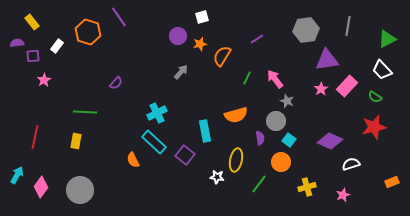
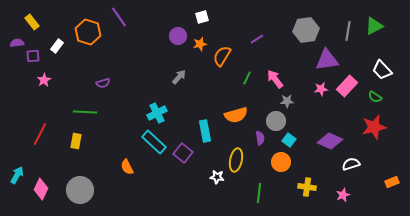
gray line at (348, 26): moved 5 px down
green triangle at (387, 39): moved 13 px left, 13 px up
gray arrow at (181, 72): moved 2 px left, 5 px down
purple semicircle at (116, 83): moved 13 px left; rotated 32 degrees clockwise
pink star at (321, 89): rotated 24 degrees clockwise
gray star at (287, 101): rotated 24 degrees counterclockwise
red line at (35, 137): moved 5 px right, 3 px up; rotated 15 degrees clockwise
purple square at (185, 155): moved 2 px left, 2 px up
orange semicircle at (133, 160): moved 6 px left, 7 px down
green line at (259, 184): moved 9 px down; rotated 30 degrees counterclockwise
pink diamond at (41, 187): moved 2 px down; rotated 10 degrees counterclockwise
yellow cross at (307, 187): rotated 24 degrees clockwise
